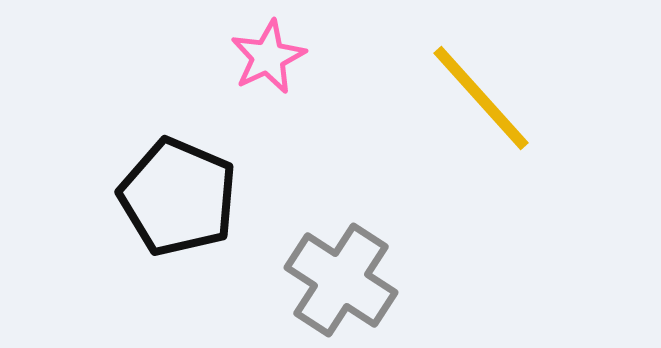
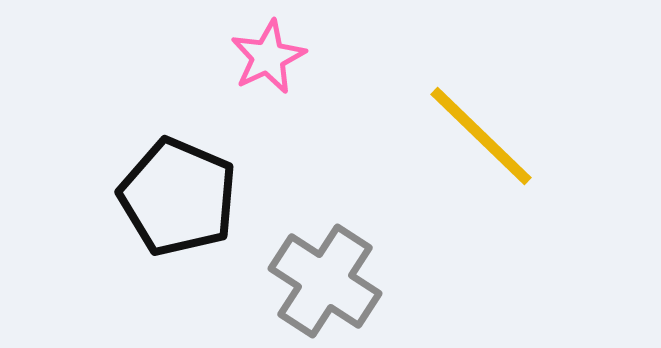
yellow line: moved 38 px down; rotated 4 degrees counterclockwise
gray cross: moved 16 px left, 1 px down
